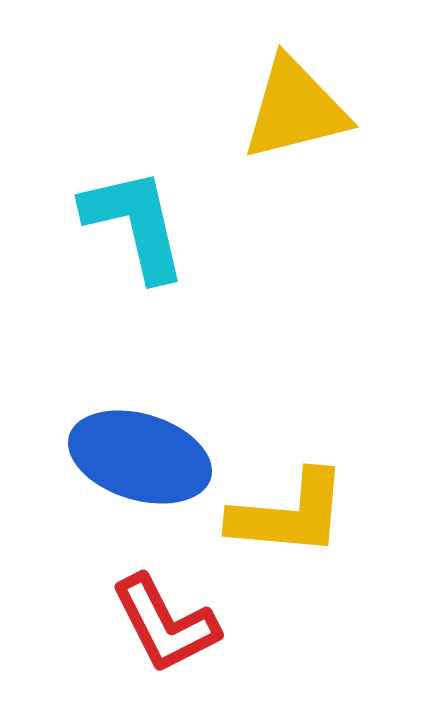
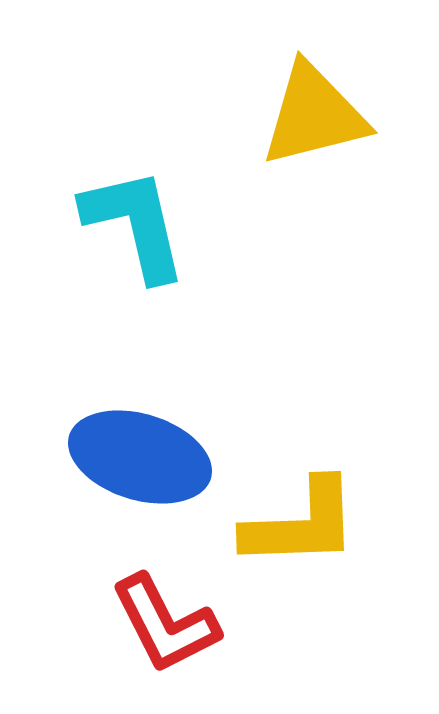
yellow triangle: moved 19 px right, 6 px down
yellow L-shape: moved 12 px right, 10 px down; rotated 7 degrees counterclockwise
